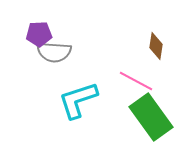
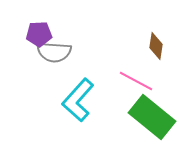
cyan L-shape: rotated 30 degrees counterclockwise
green rectangle: moved 1 px right; rotated 15 degrees counterclockwise
